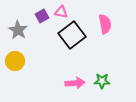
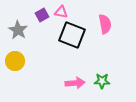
purple square: moved 1 px up
black square: rotated 32 degrees counterclockwise
